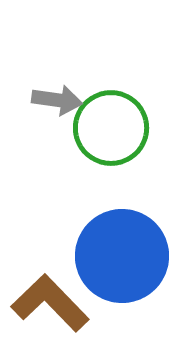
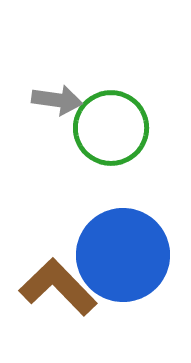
blue circle: moved 1 px right, 1 px up
brown L-shape: moved 8 px right, 16 px up
